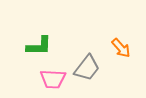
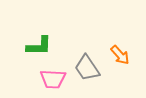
orange arrow: moved 1 px left, 7 px down
gray trapezoid: rotated 108 degrees clockwise
